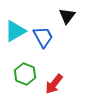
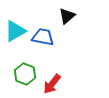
black triangle: rotated 12 degrees clockwise
blue trapezoid: rotated 50 degrees counterclockwise
red arrow: moved 2 px left
